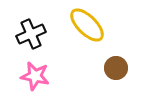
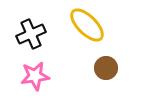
brown circle: moved 10 px left
pink star: rotated 20 degrees counterclockwise
